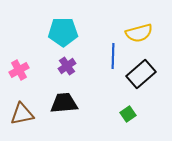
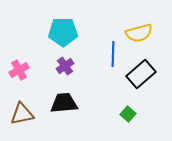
blue line: moved 2 px up
purple cross: moved 2 px left
green square: rotated 14 degrees counterclockwise
